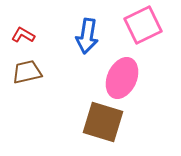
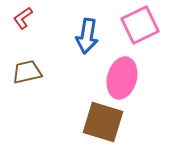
pink square: moved 3 px left
red L-shape: moved 17 px up; rotated 65 degrees counterclockwise
pink ellipse: rotated 9 degrees counterclockwise
